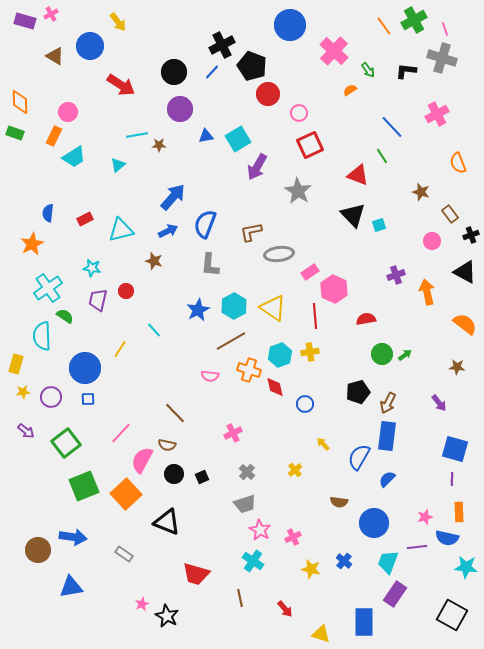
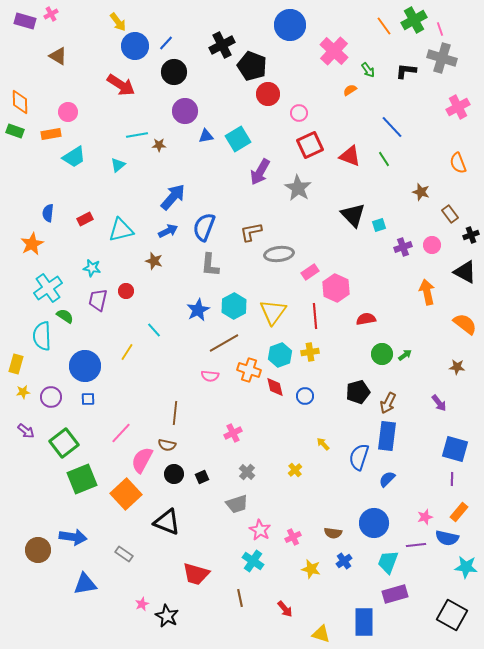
pink line at (445, 29): moved 5 px left
blue circle at (90, 46): moved 45 px right
brown triangle at (55, 56): moved 3 px right
blue line at (212, 72): moved 46 px left, 29 px up
purple circle at (180, 109): moved 5 px right, 2 px down
pink cross at (437, 114): moved 21 px right, 7 px up
green rectangle at (15, 133): moved 2 px up
orange rectangle at (54, 136): moved 3 px left, 2 px up; rotated 54 degrees clockwise
green line at (382, 156): moved 2 px right, 3 px down
purple arrow at (257, 167): moved 3 px right, 5 px down
red triangle at (358, 175): moved 8 px left, 19 px up
gray star at (298, 191): moved 3 px up
blue semicircle at (205, 224): moved 1 px left, 3 px down
pink circle at (432, 241): moved 4 px down
purple cross at (396, 275): moved 7 px right, 28 px up
pink hexagon at (334, 289): moved 2 px right, 1 px up
yellow triangle at (273, 308): moved 4 px down; rotated 32 degrees clockwise
brown line at (231, 341): moved 7 px left, 2 px down
yellow line at (120, 349): moved 7 px right, 3 px down
blue circle at (85, 368): moved 2 px up
blue circle at (305, 404): moved 8 px up
brown line at (175, 413): rotated 50 degrees clockwise
green square at (66, 443): moved 2 px left
blue semicircle at (359, 457): rotated 12 degrees counterclockwise
green square at (84, 486): moved 2 px left, 7 px up
brown semicircle at (339, 502): moved 6 px left, 31 px down
gray trapezoid at (245, 504): moved 8 px left
orange rectangle at (459, 512): rotated 42 degrees clockwise
purple line at (417, 547): moved 1 px left, 2 px up
blue cross at (344, 561): rotated 14 degrees clockwise
blue triangle at (71, 587): moved 14 px right, 3 px up
purple rectangle at (395, 594): rotated 40 degrees clockwise
